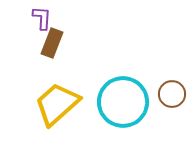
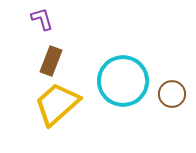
purple L-shape: moved 1 px down; rotated 20 degrees counterclockwise
brown rectangle: moved 1 px left, 18 px down
cyan circle: moved 21 px up
